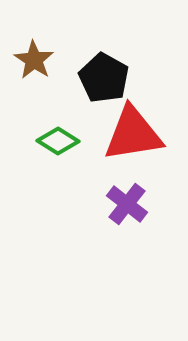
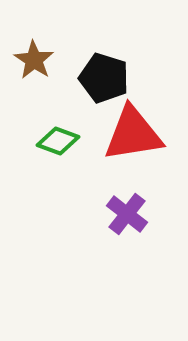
black pentagon: rotated 12 degrees counterclockwise
green diamond: rotated 12 degrees counterclockwise
purple cross: moved 10 px down
